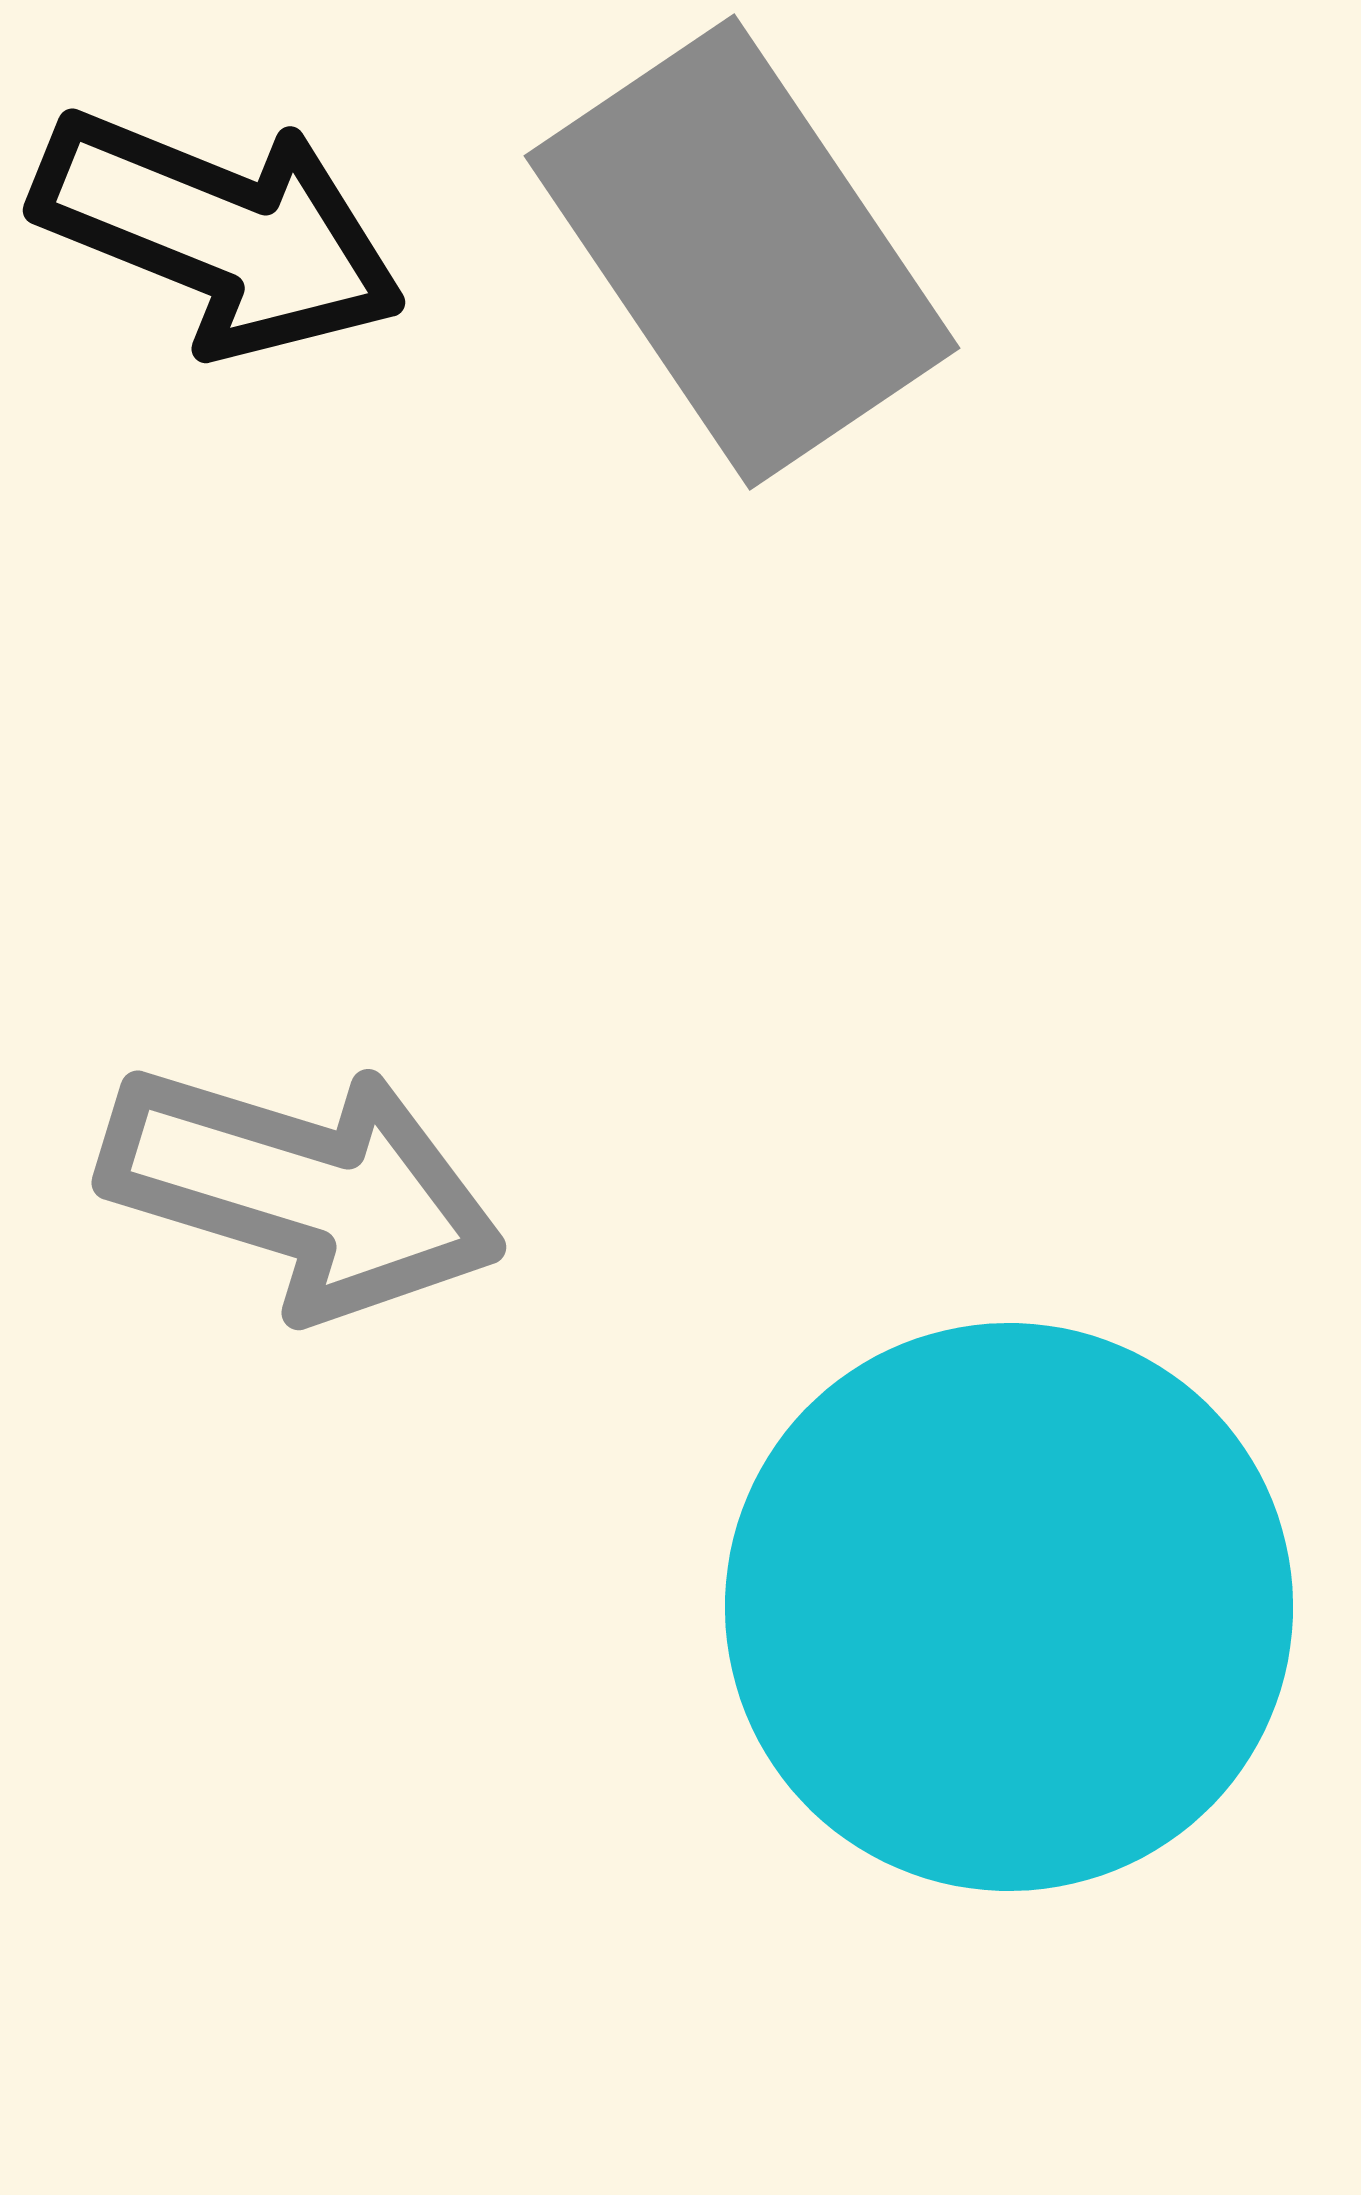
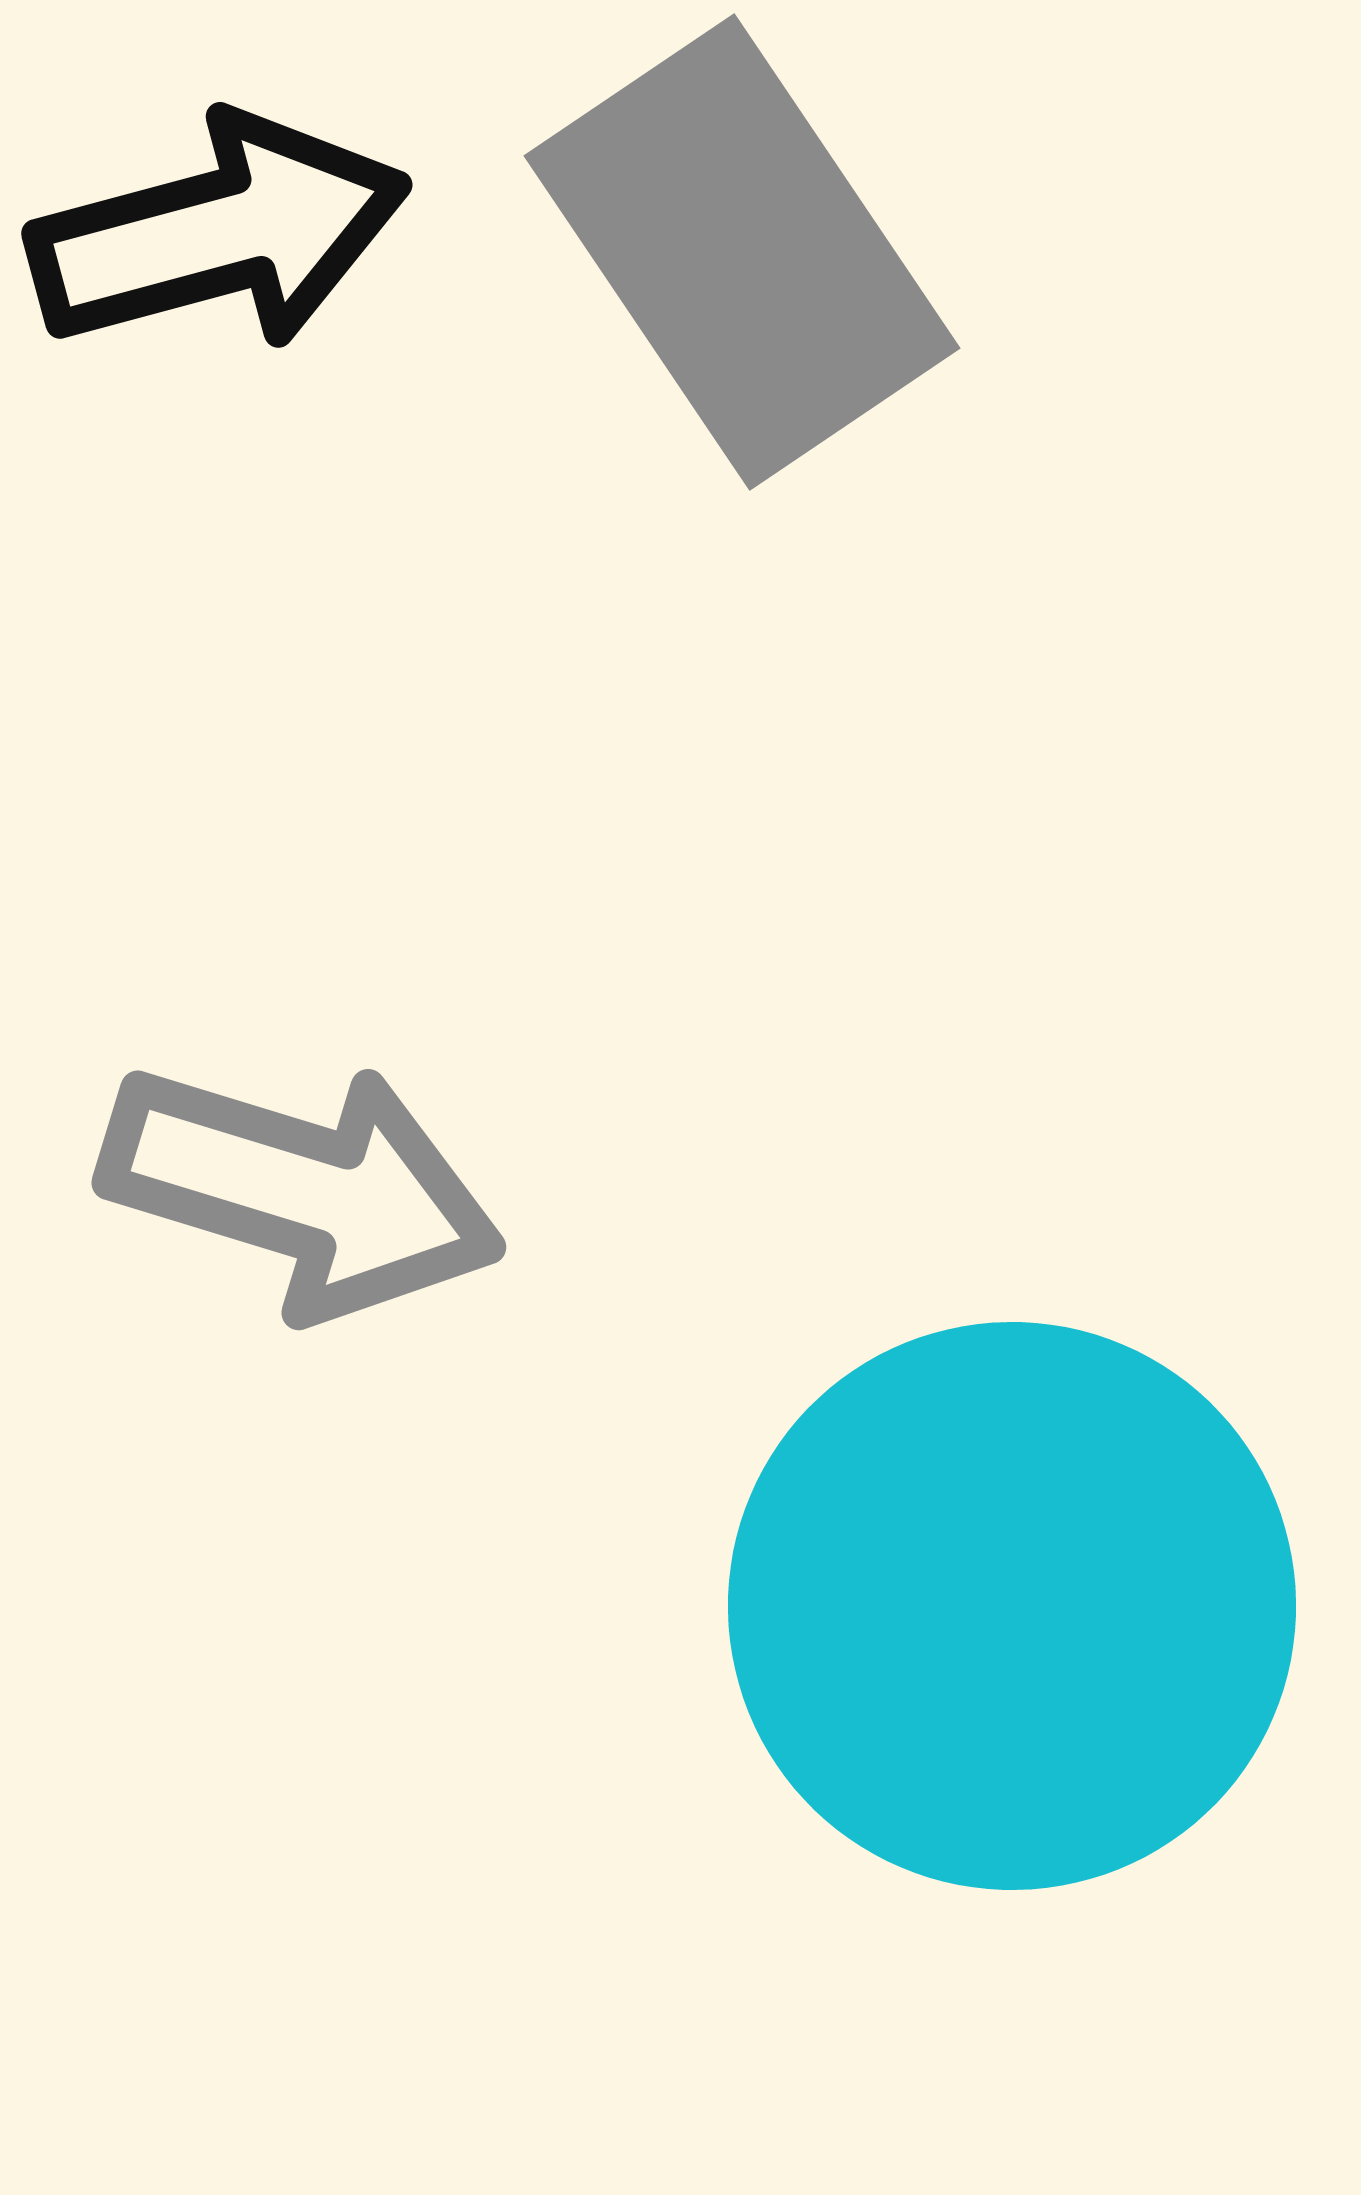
black arrow: rotated 37 degrees counterclockwise
cyan circle: moved 3 px right, 1 px up
